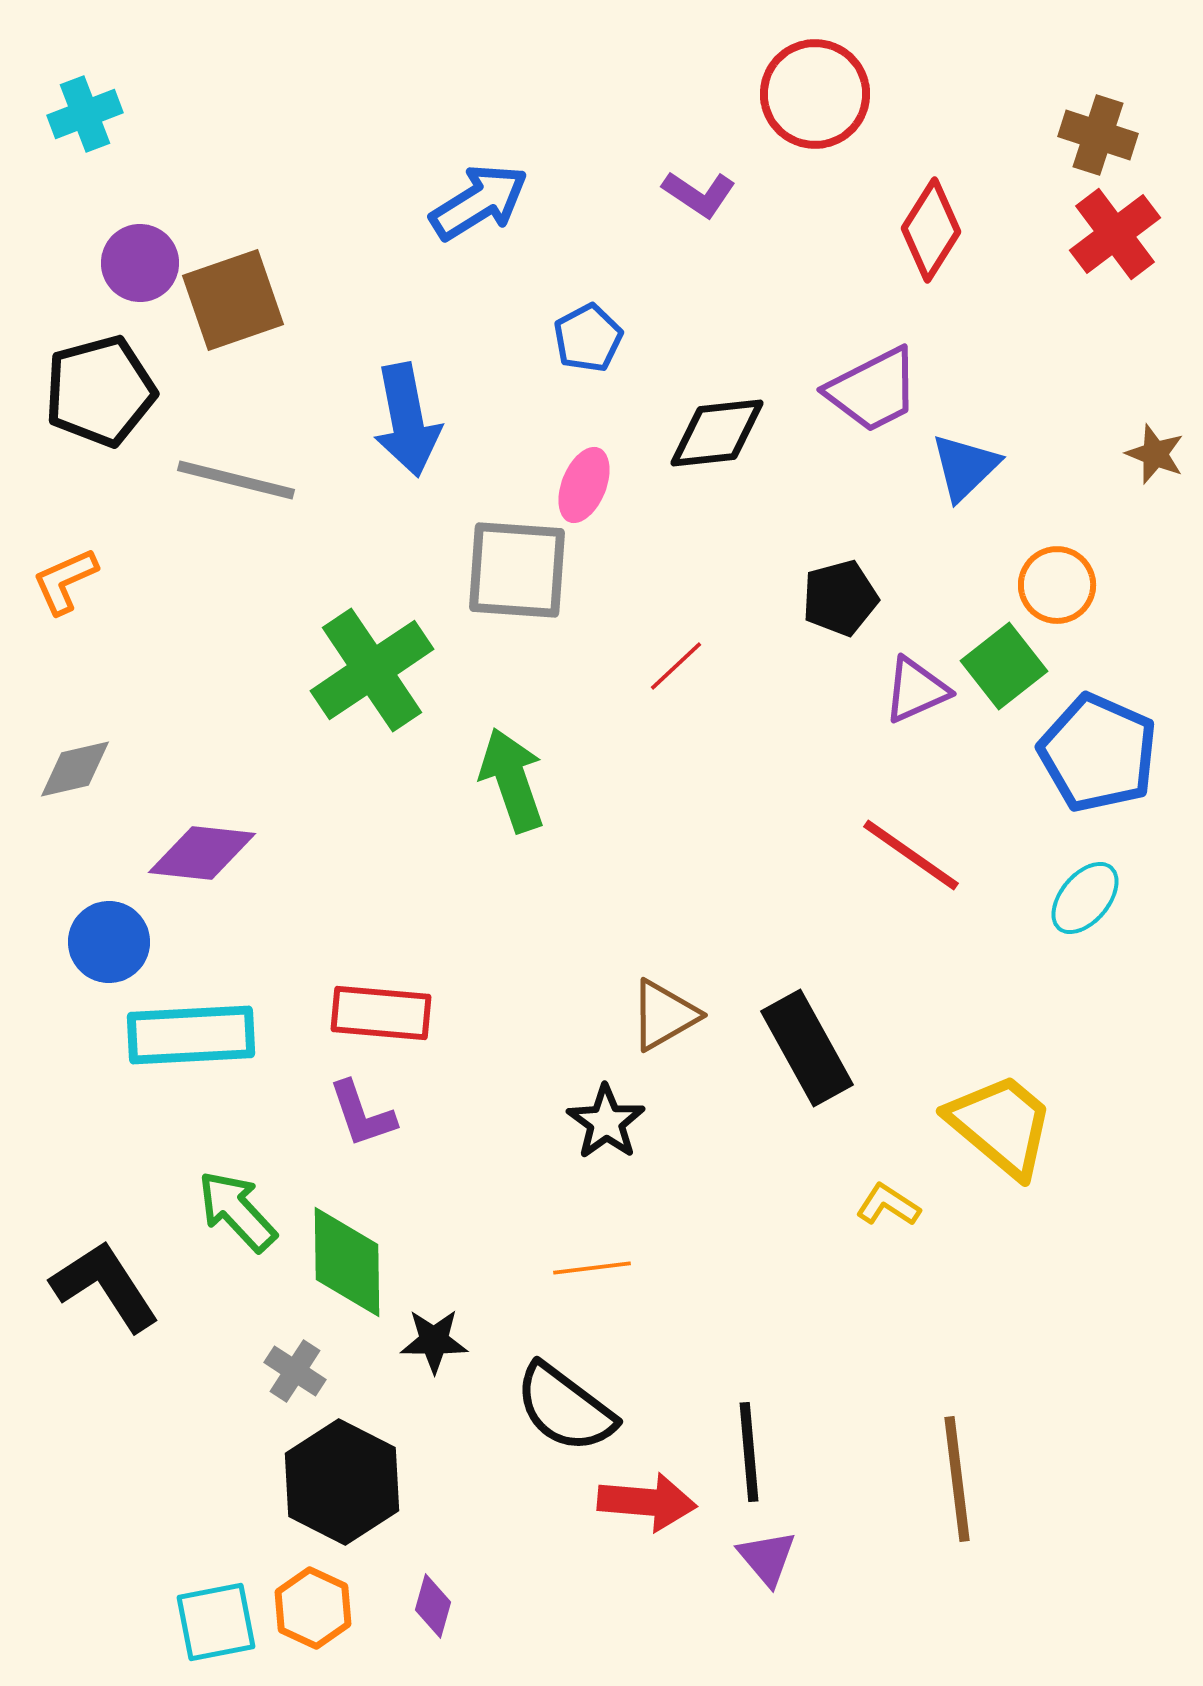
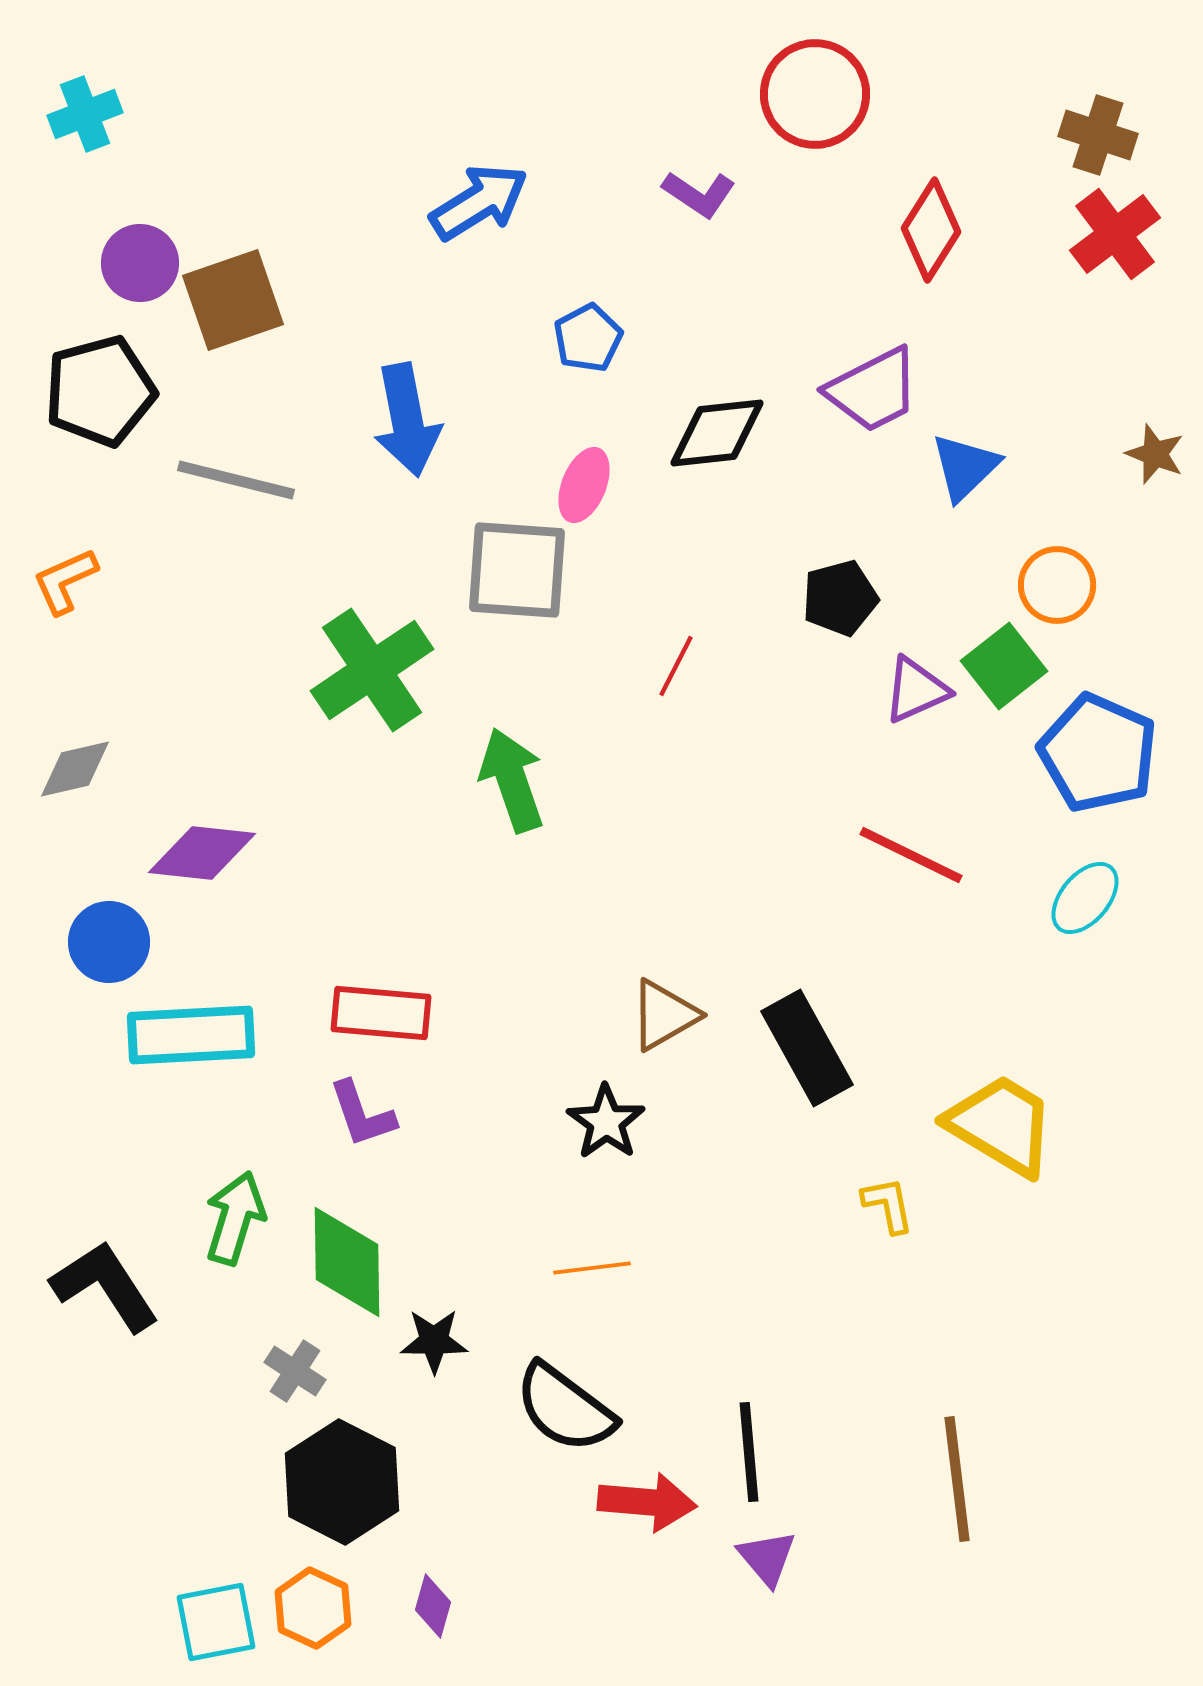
red line at (676, 666): rotated 20 degrees counterclockwise
red line at (911, 855): rotated 9 degrees counterclockwise
yellow trapezoid at (1001, 1125): rotated 9 degrees counterclockwise
yellow L-shape at (888, 1205): rotated 46 degrees clockwise
green arrow at (237, 1211): moved 2 px left, 7 px down; rotated 60 degrees clockwise
